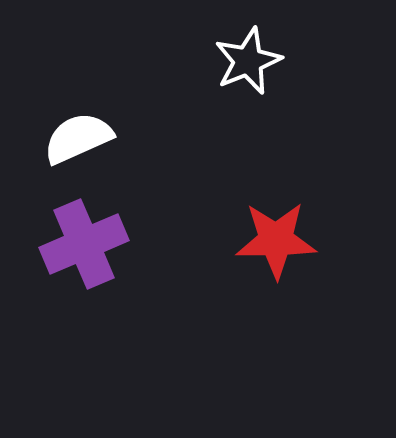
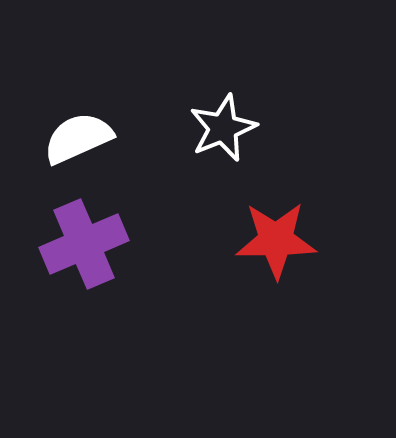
white star: moved 25 px left, 67 px down
